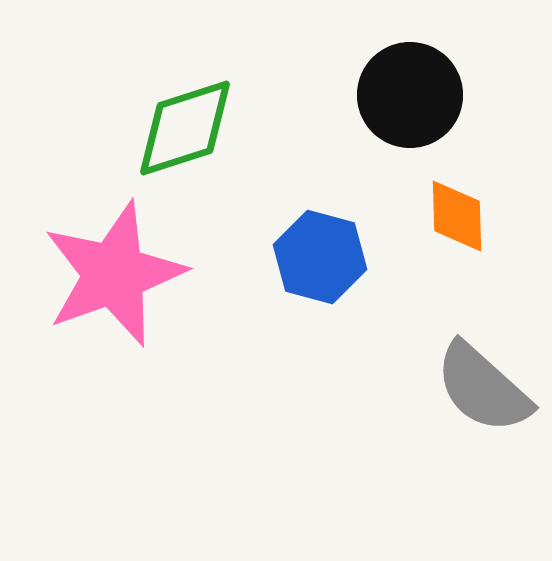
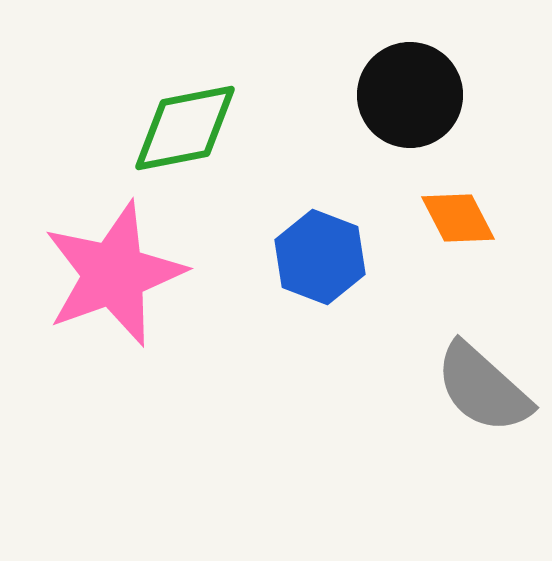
green diamond: rotated 7 degrees clockwise
orange diamond: moved 1 px right, 2 px down; rotated 26 degrees counterclockwise
blue hexagon: rotated 6 degrees clockwise
